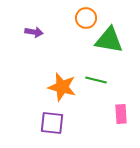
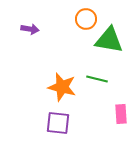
orange circle: moved 1 px down
purple arrow: moved 4 px left, 3 px up
green line: moved 1 px right, 1 px up
purple square: moved 6 px right
